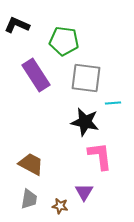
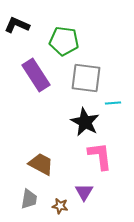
black star: rotated 16 degrees clockwise
brown trapezoid: moved 10 px right
